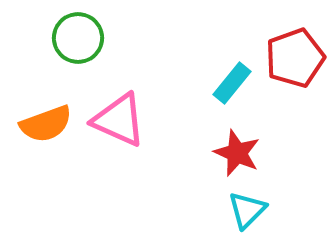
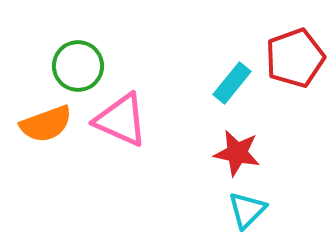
green circle: moved 28 px down
pink triangle: moved 2 px right
red star: rotated 12 degrees counterclockwise
